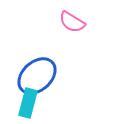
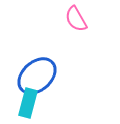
pink semicircle: moved 4 px right, 3 px up; rotated 28 degrees clockwise
